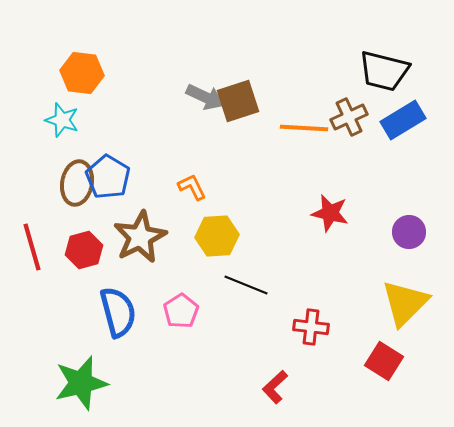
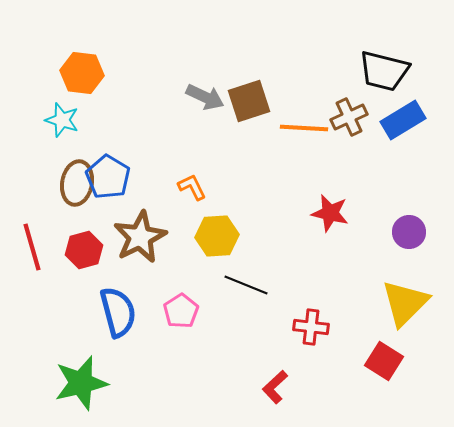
brown square: moved 11 px right
